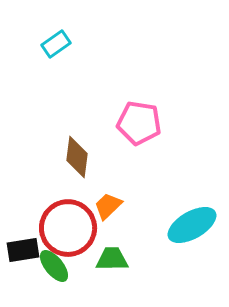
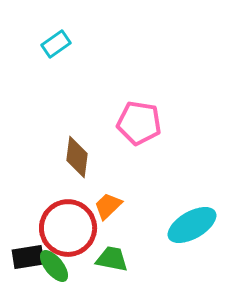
black rectangle: moved 5 px right, 7 px down
green trapezoid: rotated 12 degrees clockwise
